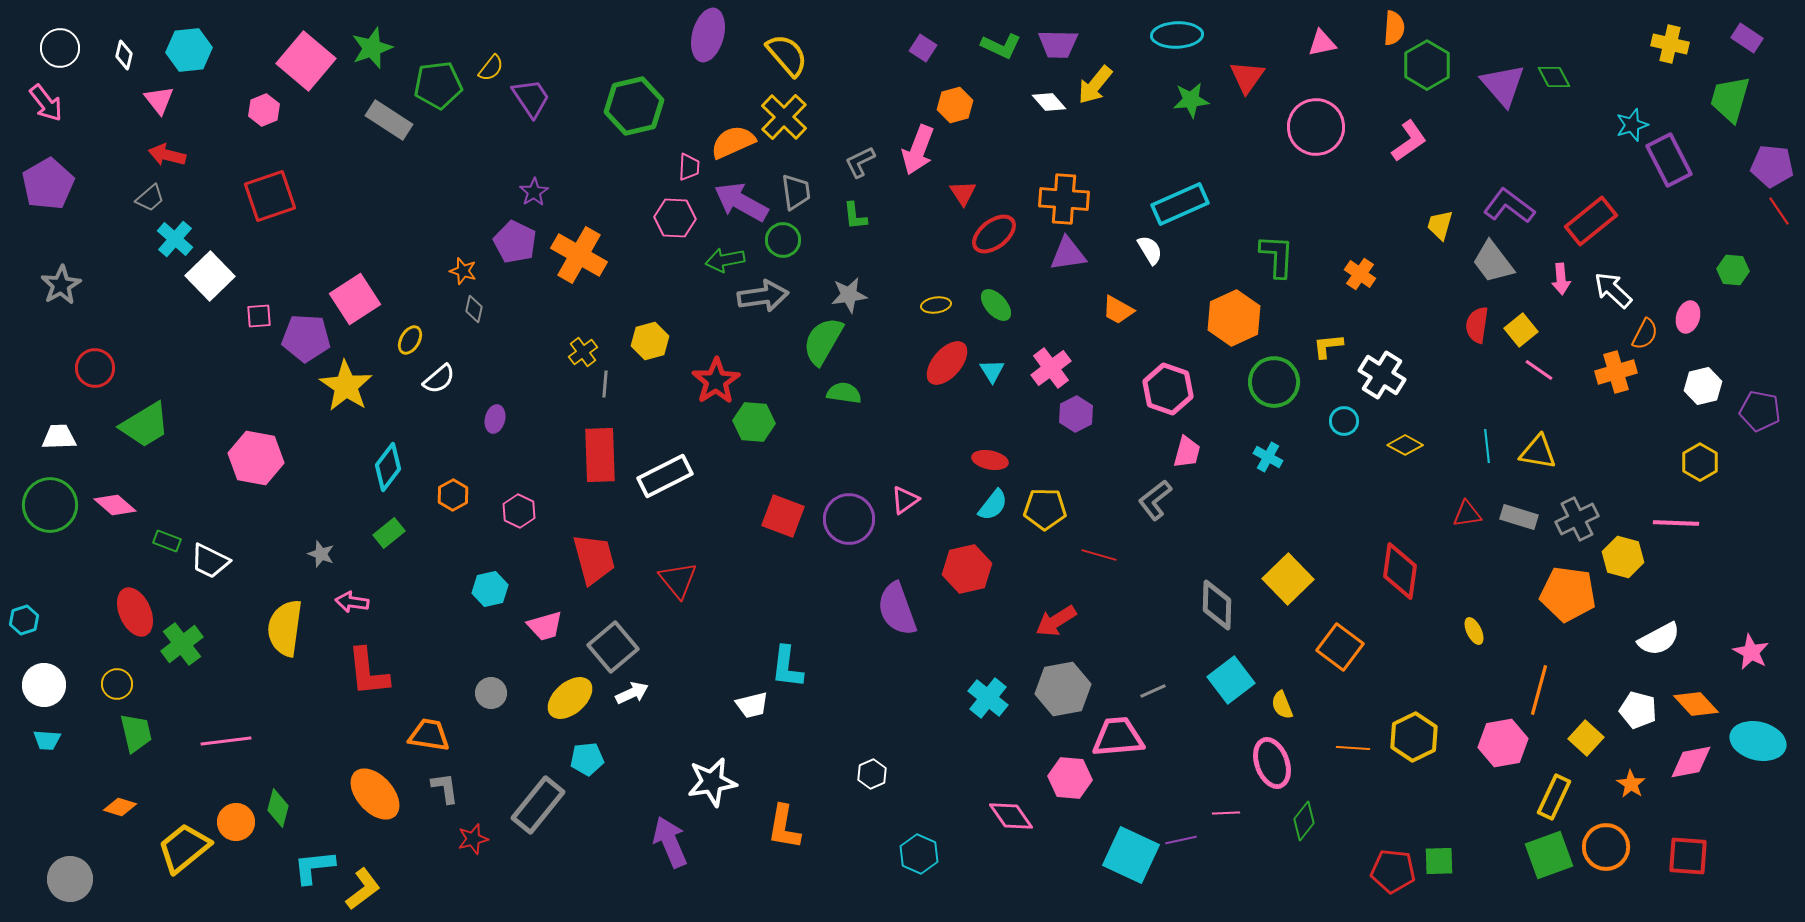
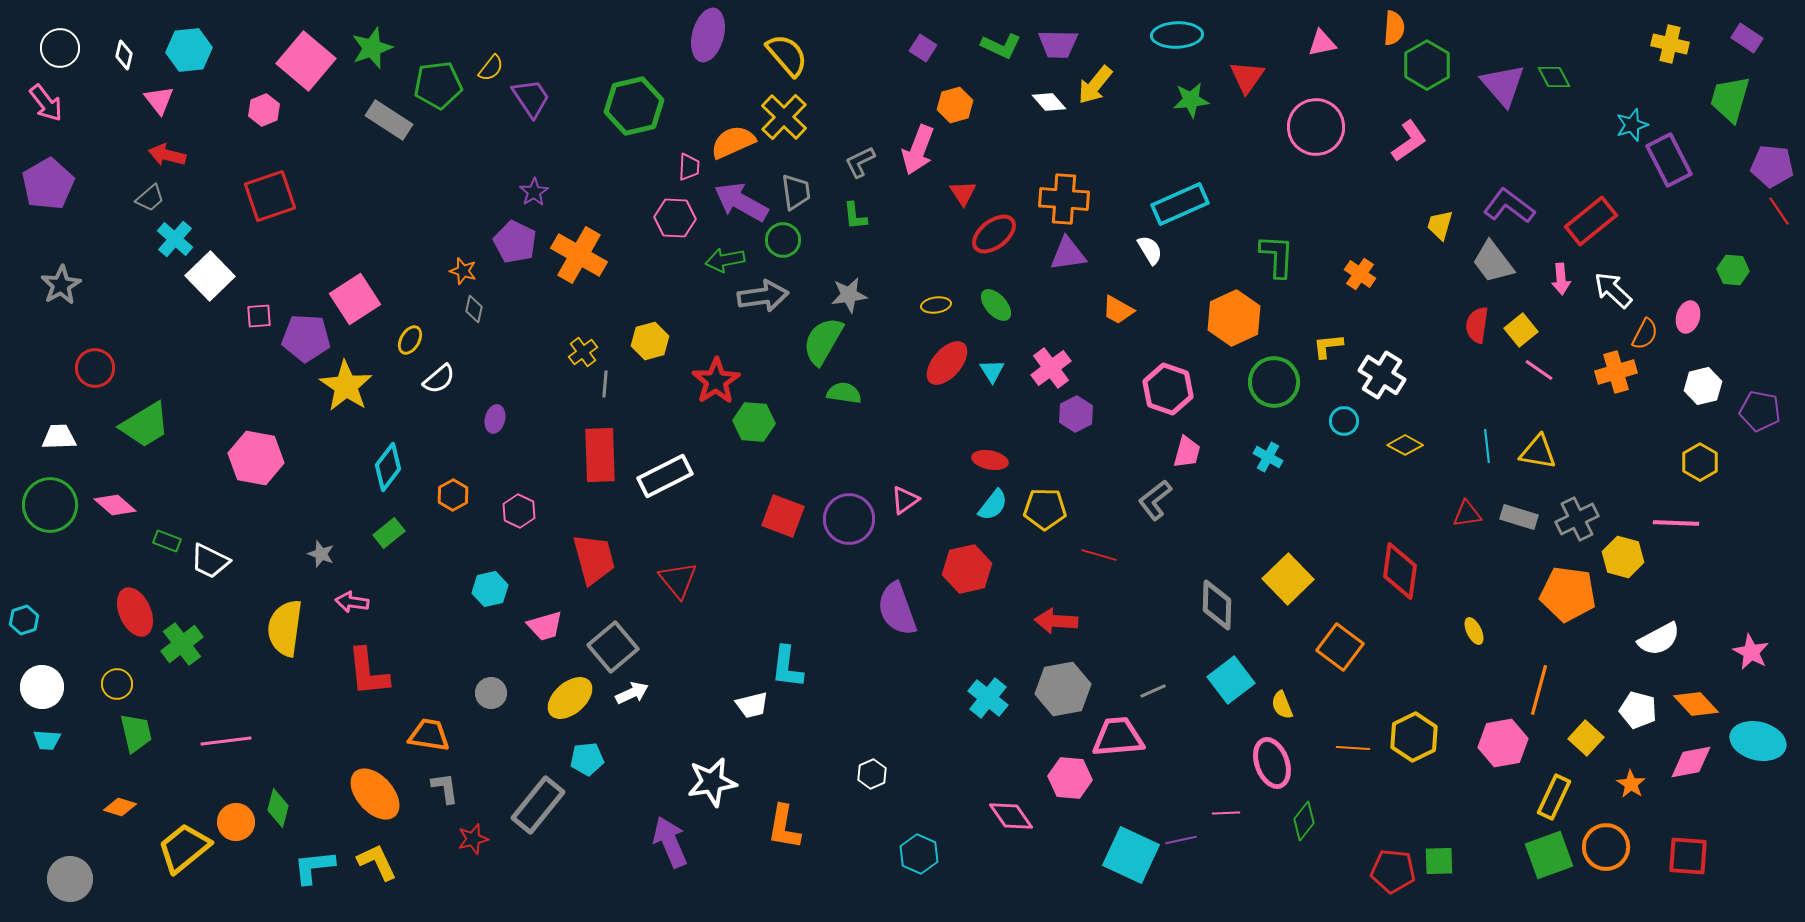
red arrow at (1056, 621): rotated 36 degrees clockwise
white circle at (44, 685): moved 2 px left, 2 px down
yellow L-shape at (363, 889): moved 14 px right, 27 px up; rotated 78 degrees counterclockwise
